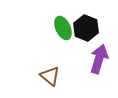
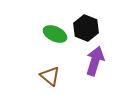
green ellipse: moved 8 px left, 6 px down; rotated 40 degrees counterclockwise
purple arrow: moved 4 px left, 2 px down
